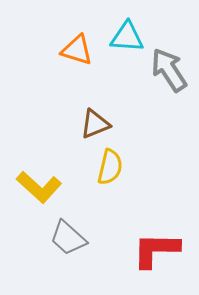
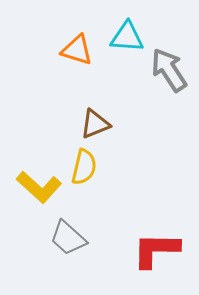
yellow semicircle: moved 26 px left
